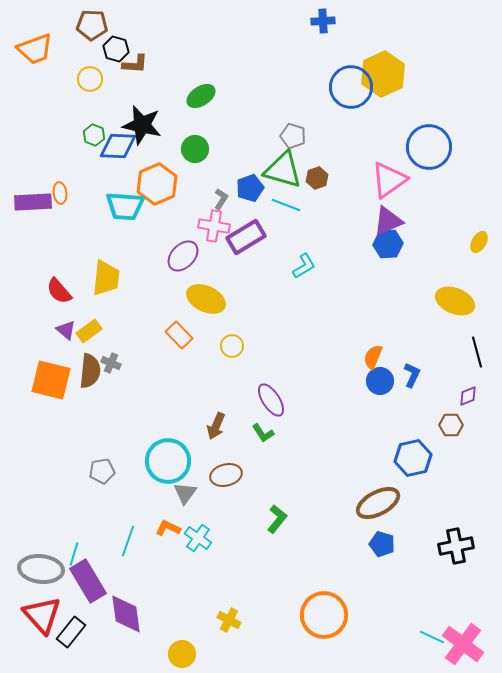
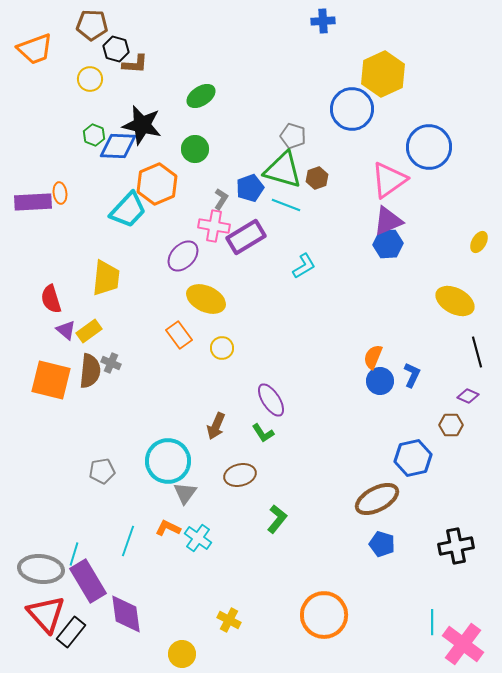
blue circle at (351, 87): moved 1 px right, 22 px down
cyan trapezoid at (125, 206): moved 3 px right, 4 px down; rotated 51 degrees counterclockwise
red semicircle at (59, 291): moved 8 px left, 8 px down; rotated 24 degrees clockwise
yellow ellipse at (455, 301): rotated 6 degrees clockwise
orange rectangle at (179, 335): rotated 8 degrees clockwise
yellow circle at (232, 346): moved 10 px left, 2 px down
purple diamond at (468, 396): rotated 45 degrees clockwise
brown ellipse at (226, 475): moved 14 px right
brown ellipse at (378, 503): moved 1 px left, 4 px up
red triangle at (42, 615): moved 4 px right, 1 px up
cyan line at (432, 637): moved 15 px up; rotated 65 degrees clockwise
